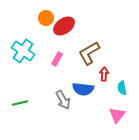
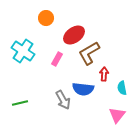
red ellipse: moved 10 px right, 9 px down
